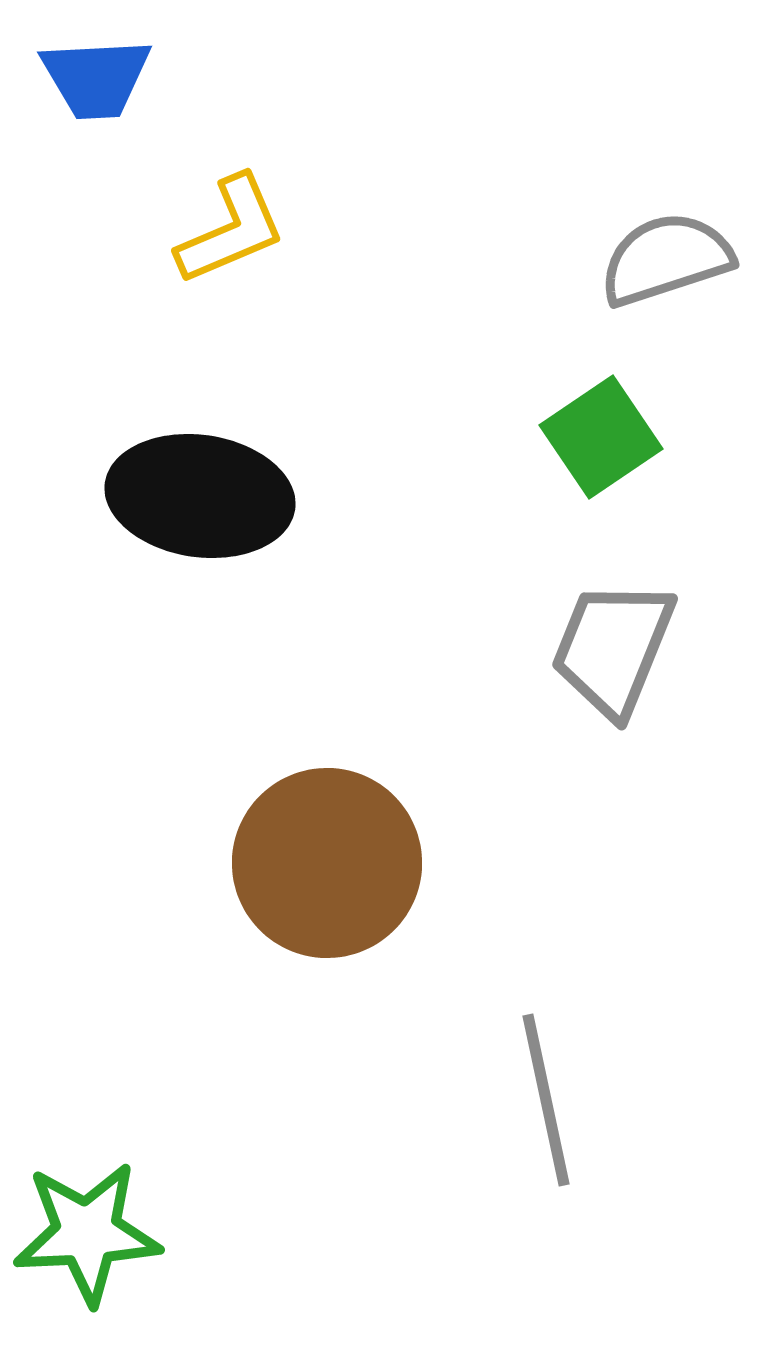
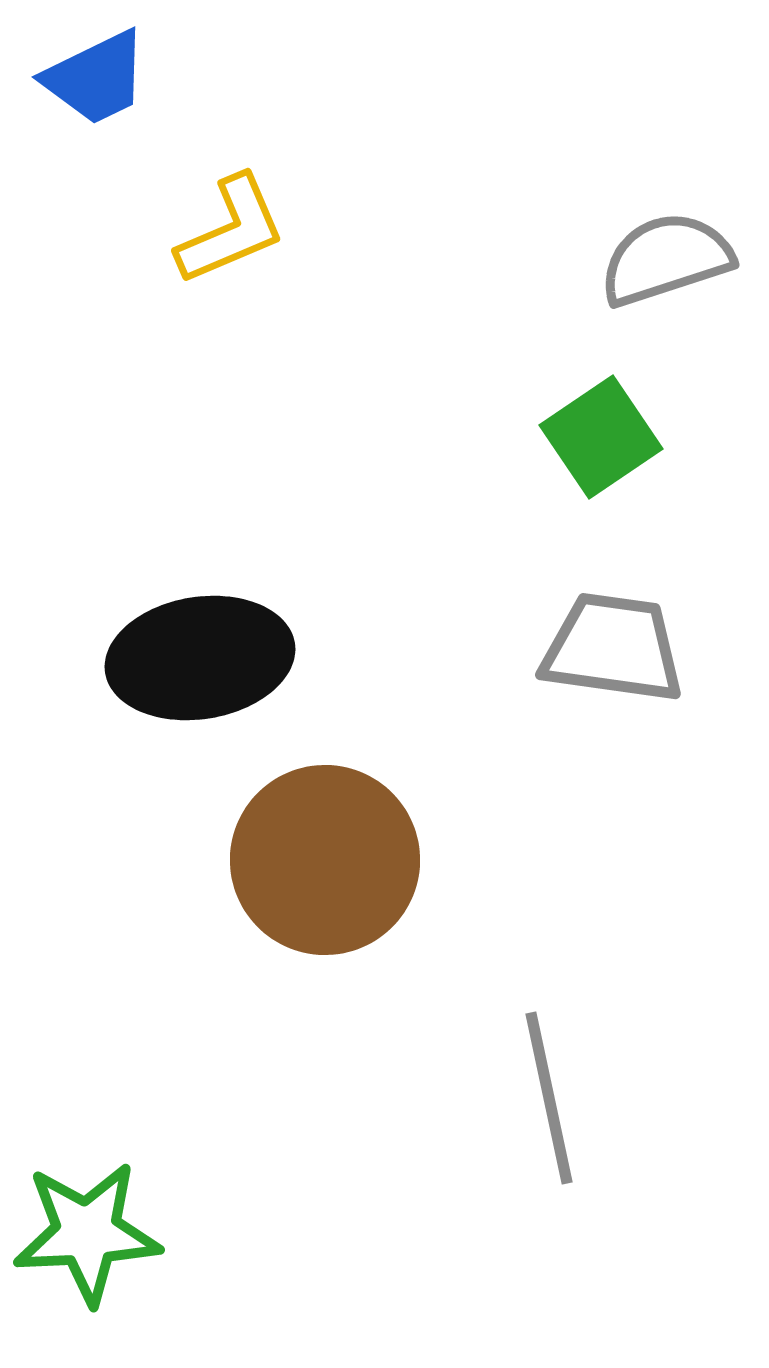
blue trapezoid: rotated 23 degrees counterclockwise
black ellipse: moved 162 px down; rotated 17 degrees counterclockwise
gray trapezoid: rotated 76 degrees clockwise
brown circle: moved 2 px left, 3 px up
gray line: moved 3 px right, 2 px up
